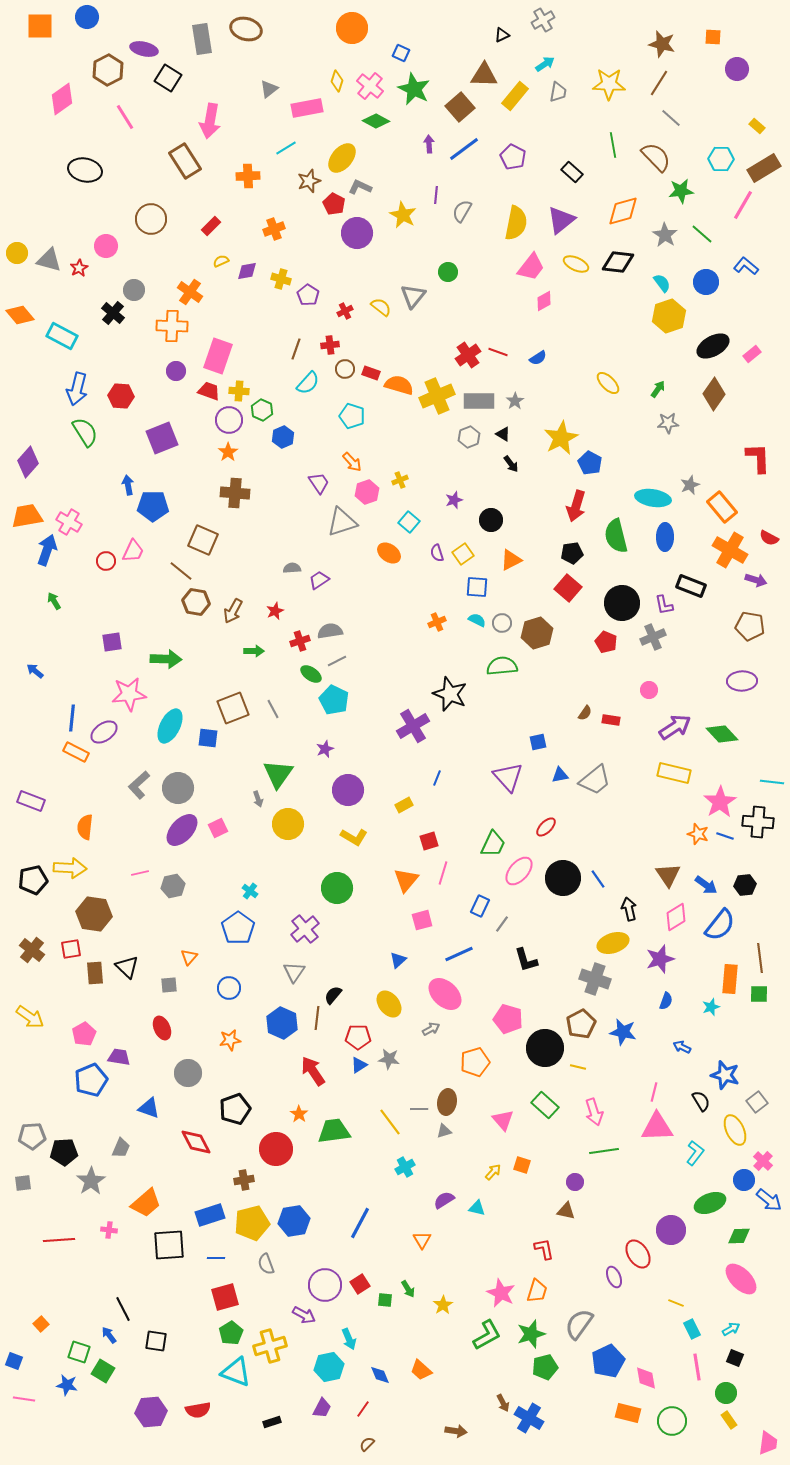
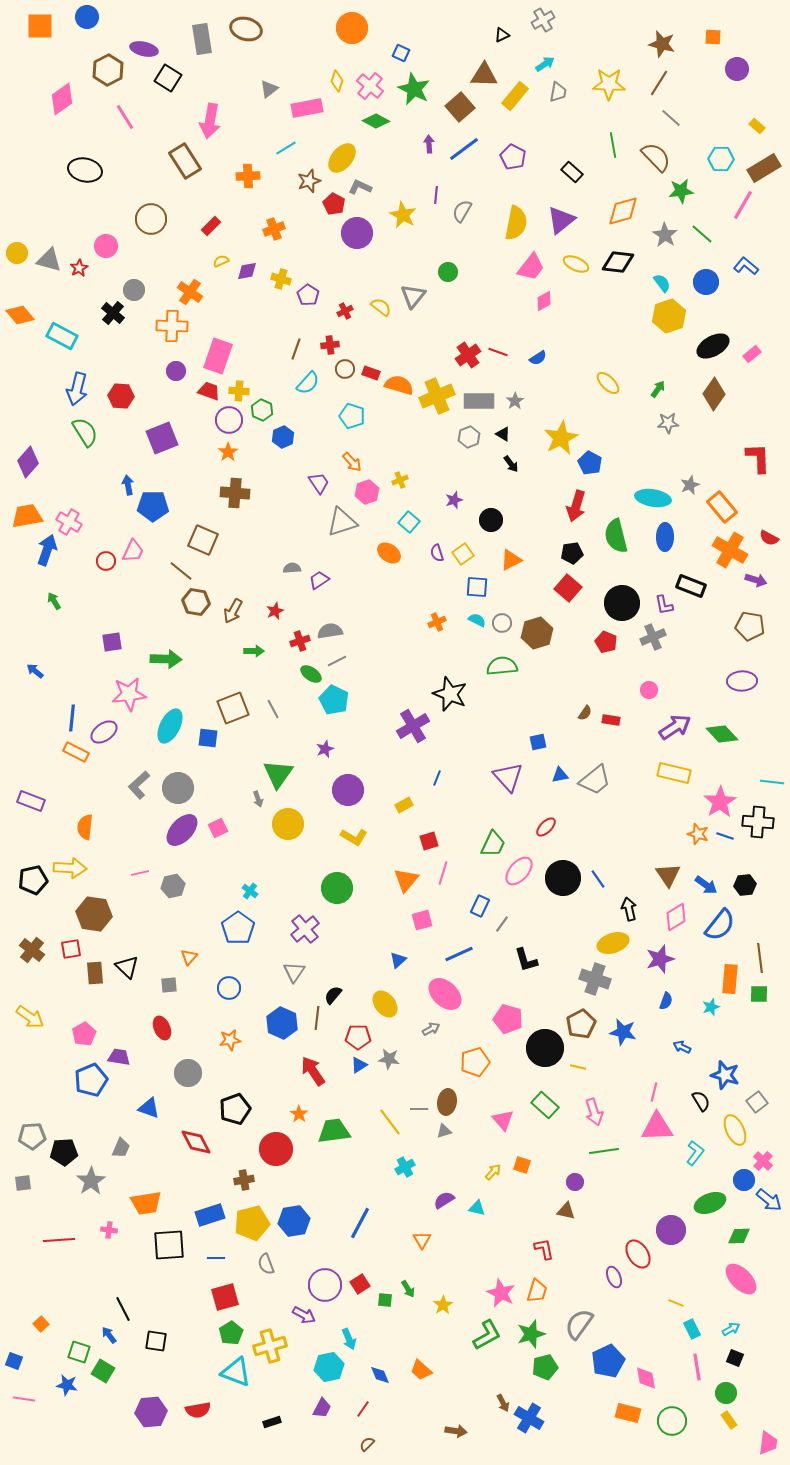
yellow ellipse at (389, 1004): moved 4 px left
orange trapezoid at (146, 1203): rotated 32 degrees clockwise
